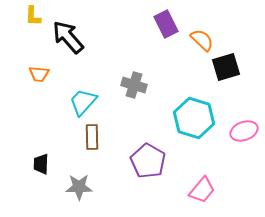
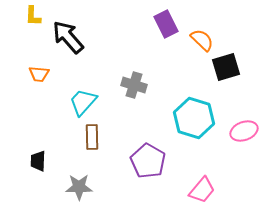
black trapezoid: moved 3 px left, 3 px up
